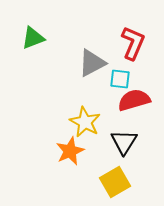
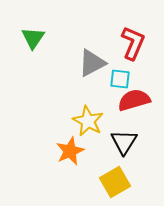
green triangle: rotated 35 degrees counterclockwise
yellow star: moved 3 px right, 1 px up
